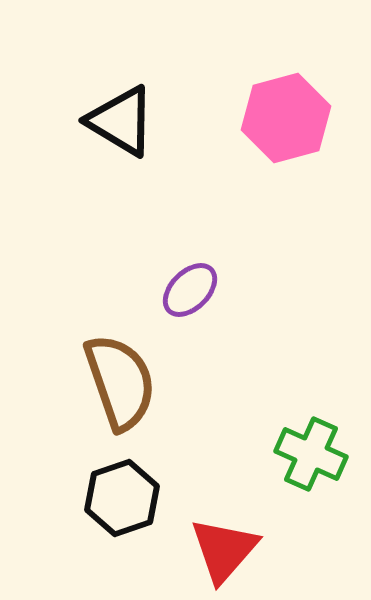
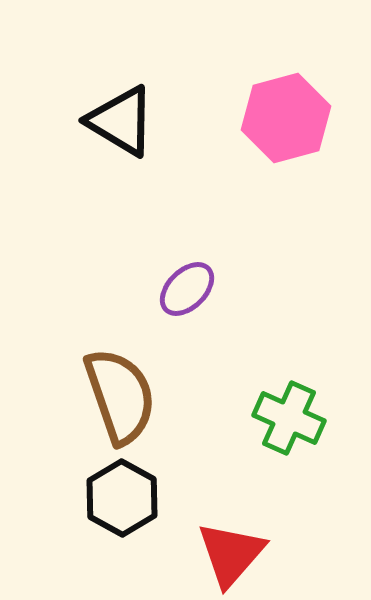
purple ellipse: moved 3 px left, 1 px up
brown semicircle: moved 14 px down
green cross: moved 22 px left, 36 px up
black hexagon: rotated 12 degrees counterclockwise
red triangle: moved 7 px right, 4 px down
